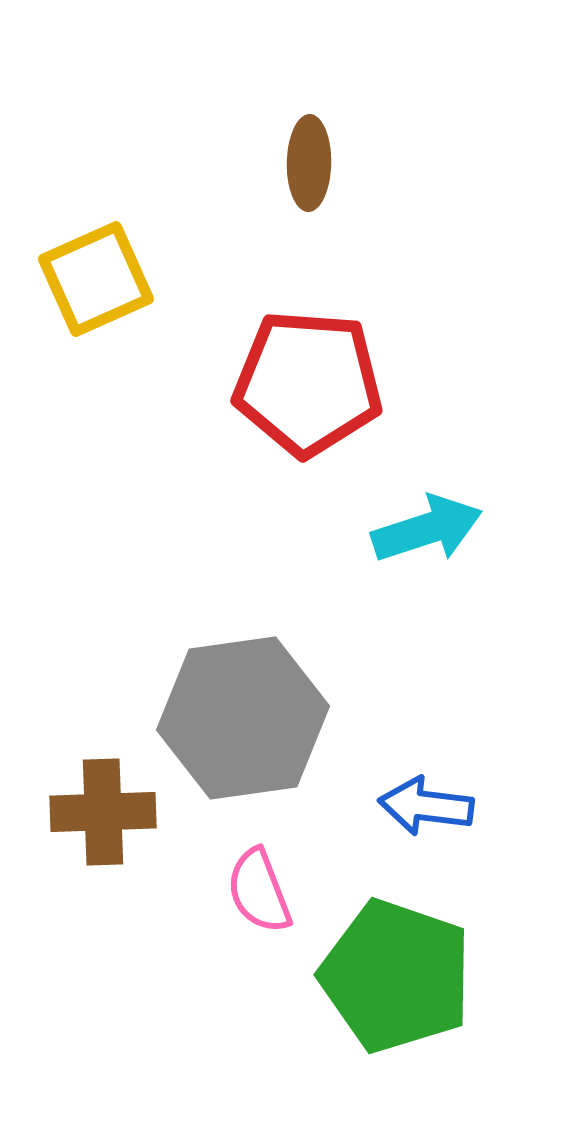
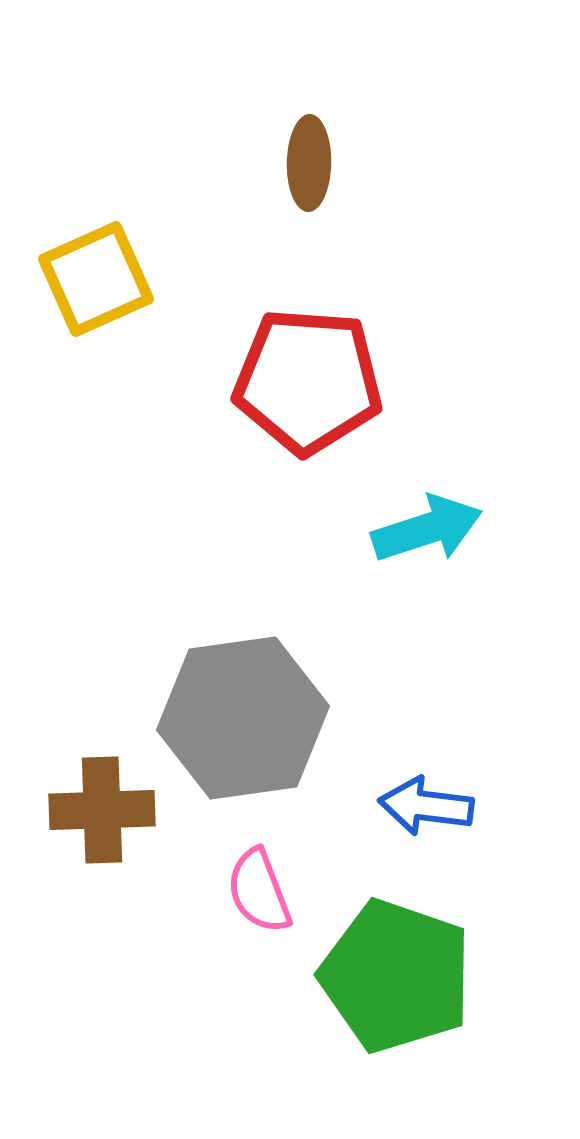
red pentagon: moved 2 px up
brown cross: moved 1 px left, 2 px up
